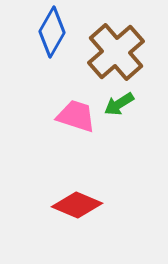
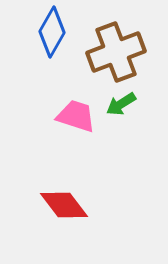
brown cross: rotated 20 degrees clockwise
green arrow: moved 2 px right
red diamond: moved 13 px left; rotated 30 degrees clockwise
